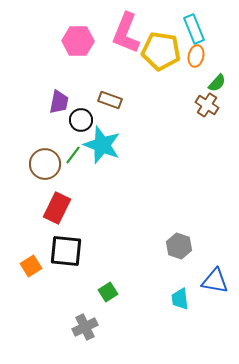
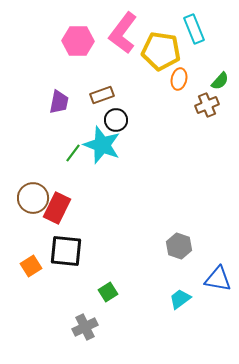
pink L-shape: moved 3 px left; rotated 15 degrees clockwise
orange ellipse: moved 17 px left, 23 px down
green semicircle: moved 3 px right, 2 px up
brown rectangle: moved 8 px left, 5 px up; rotated 40 degrees counterclockwise
brown cross: rotated 35 degrees clockwise
black circle: moved 35 px right
green line: moved 2 px up
brown circle: moved 12 px left, 34 px down
blue triangle: moved 3 px right, 2 px up
cyan trapezoid: rotated 60 degrees clockwise
